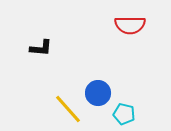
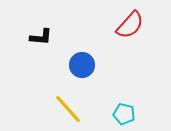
red semicircle: rotated 48 degrees counterclockwise
black L-shape: moved 11 px up
blue circle: moved 16 px left, 28 px up
